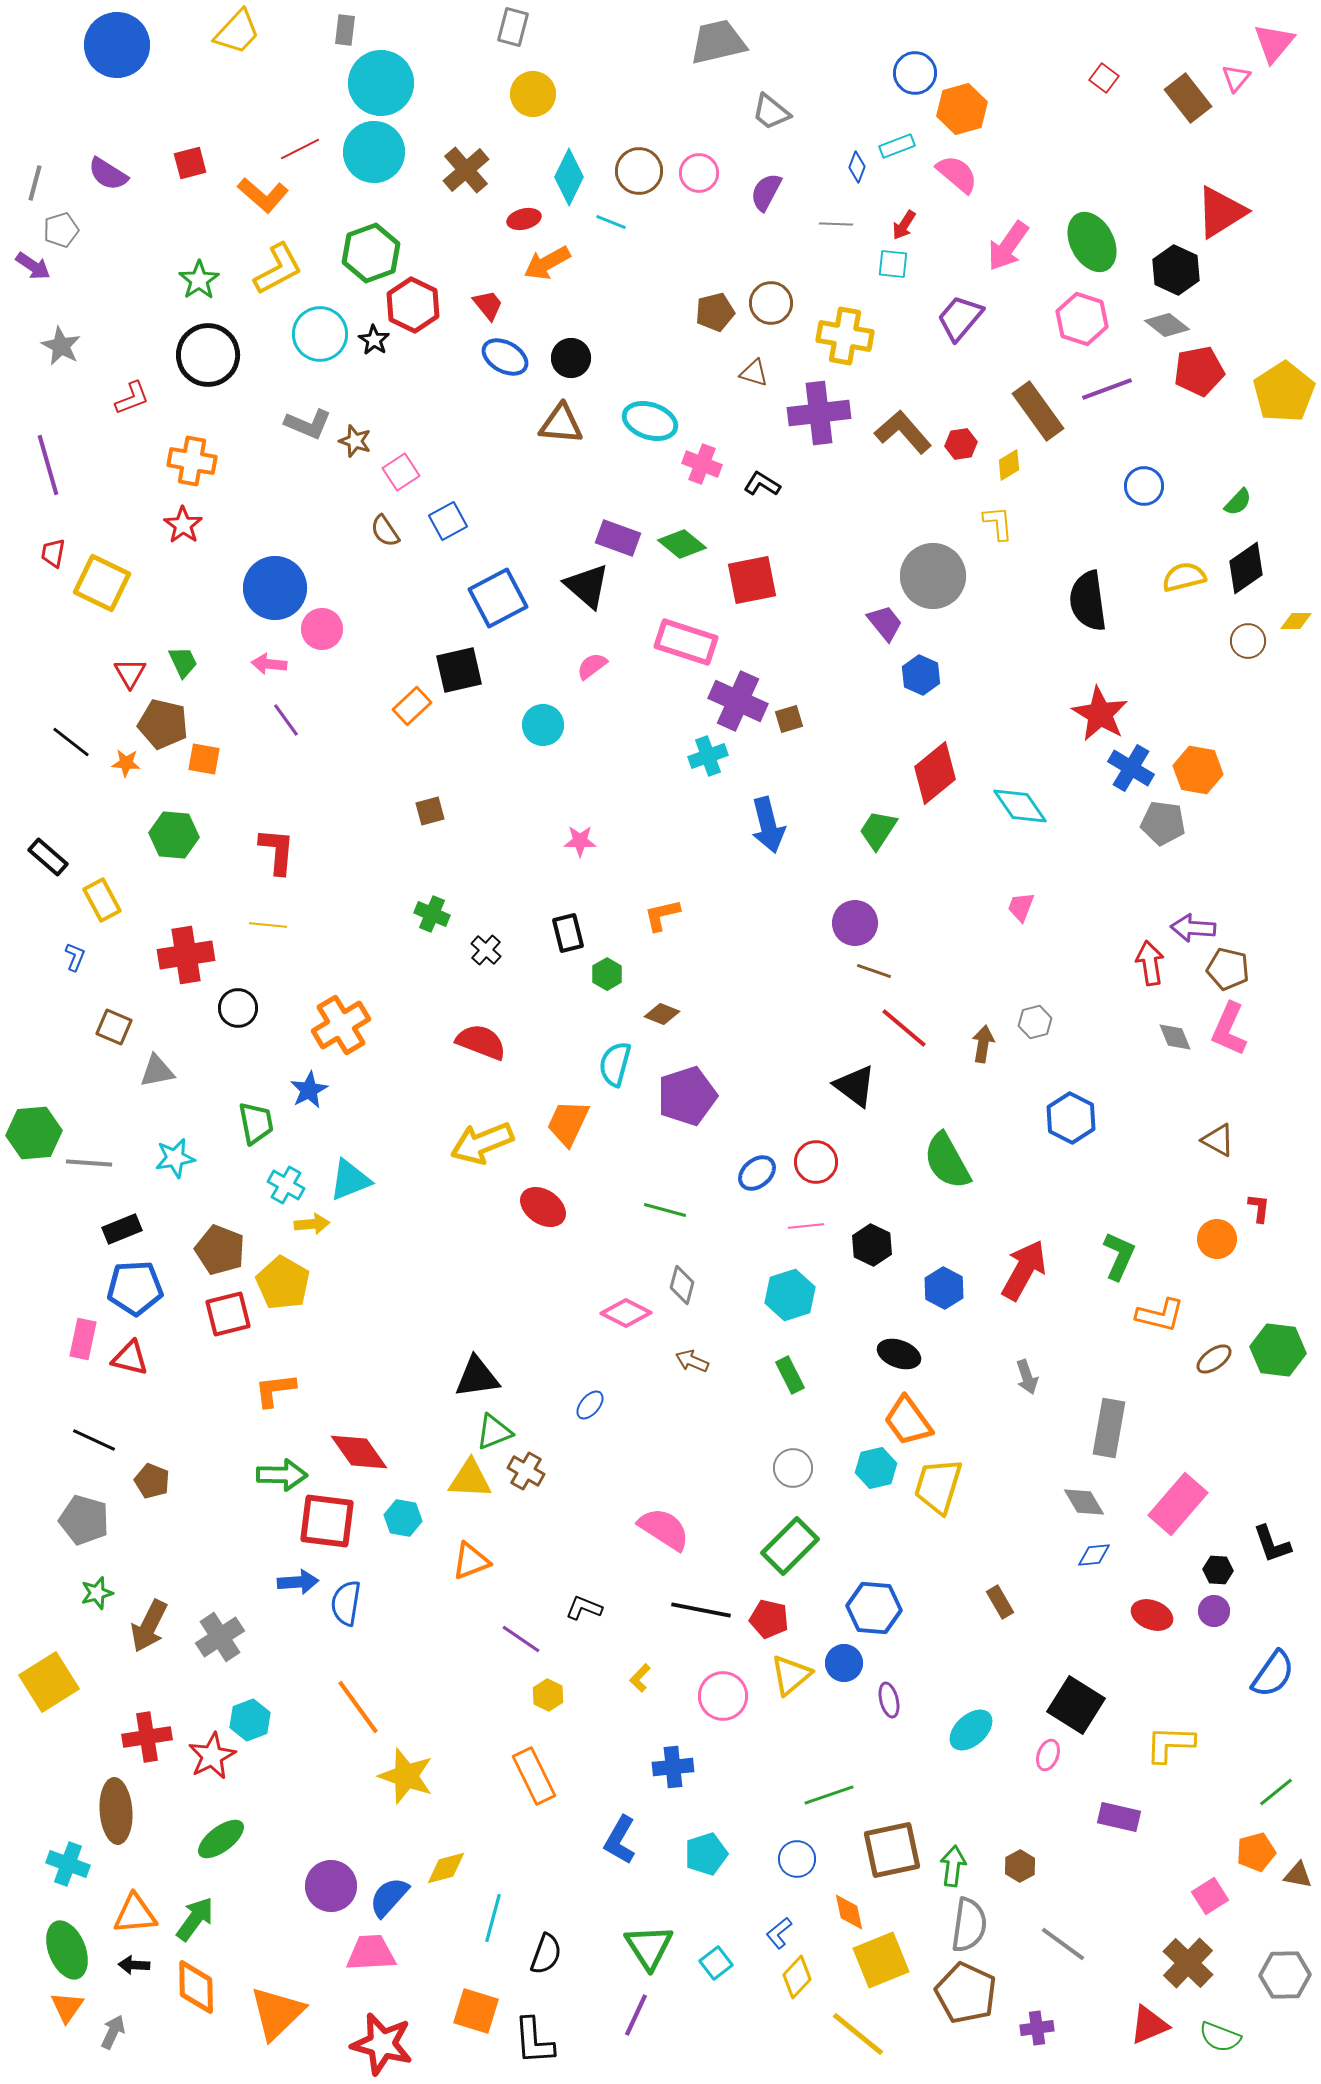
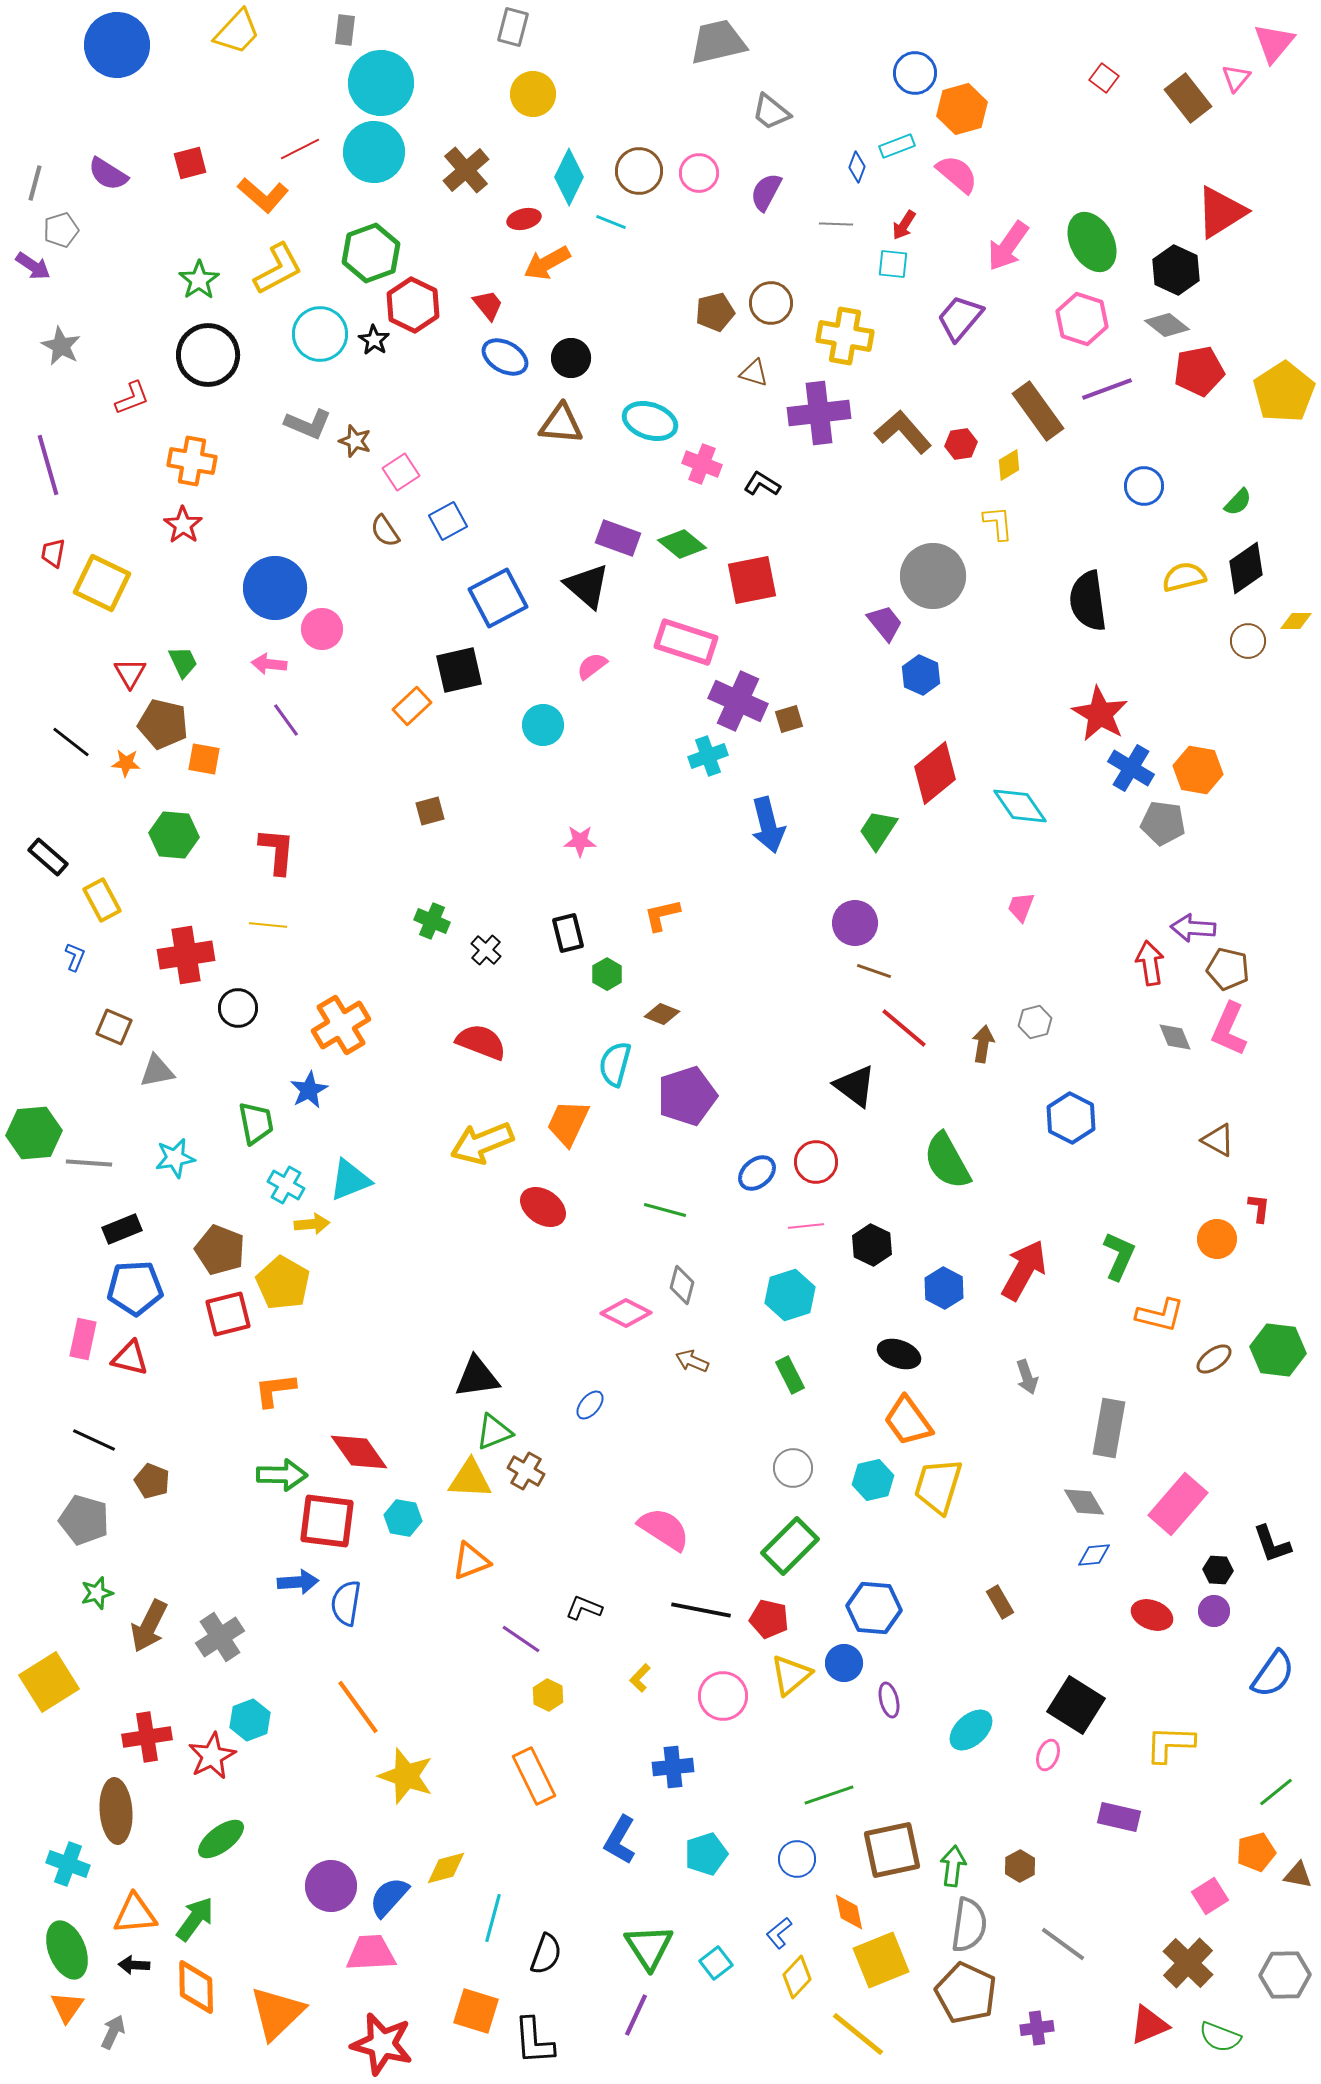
green cross at (432, 914): moved 7 px down
cyan hexagon at (876, 1468): moved 3 px left, 12 px down
